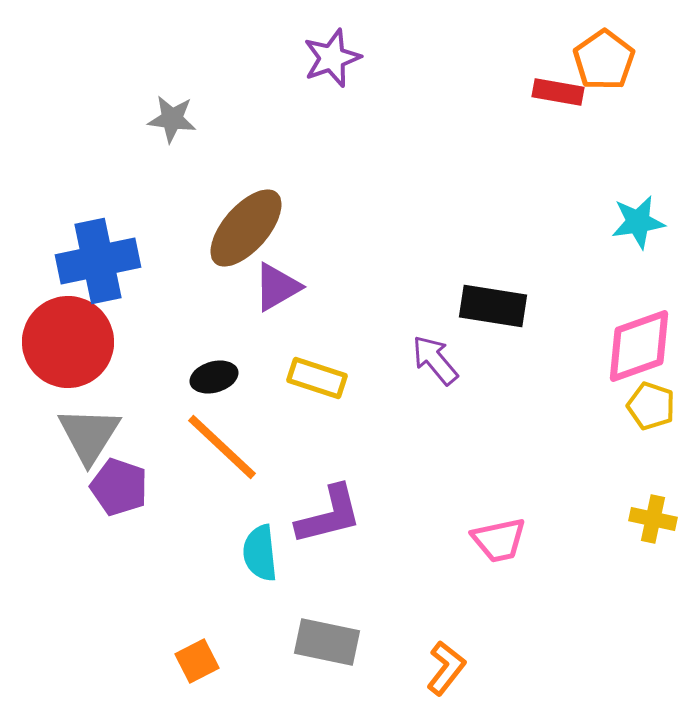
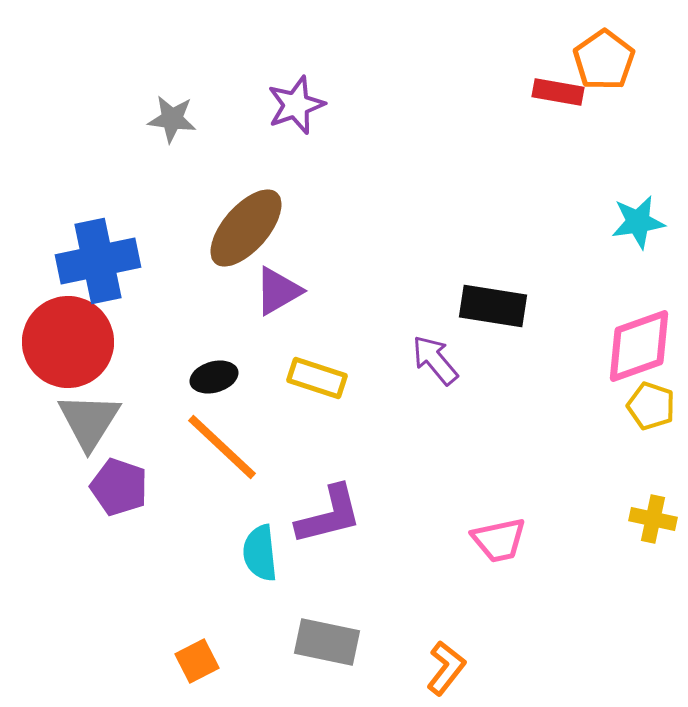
purple star: moved 36 px left, 47 px down
purple triangle: moved 1 px right, 4 px down
gray triangle: moved 14 px up
